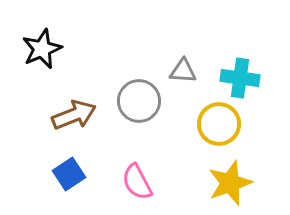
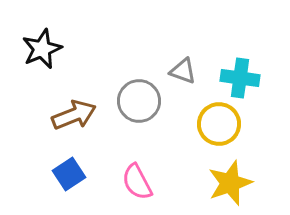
gray triangle: rotated 16 degrees clockwise
